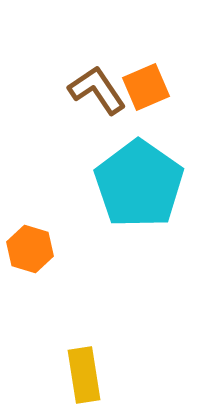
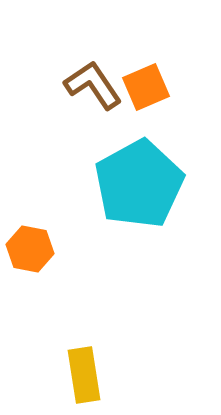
brown L-shape: moved 4 px left, 5 px up
cyan pentagon: rotated 8 degrees clockwise
orange hexagon: rotated 6 degrees counterclockwise
